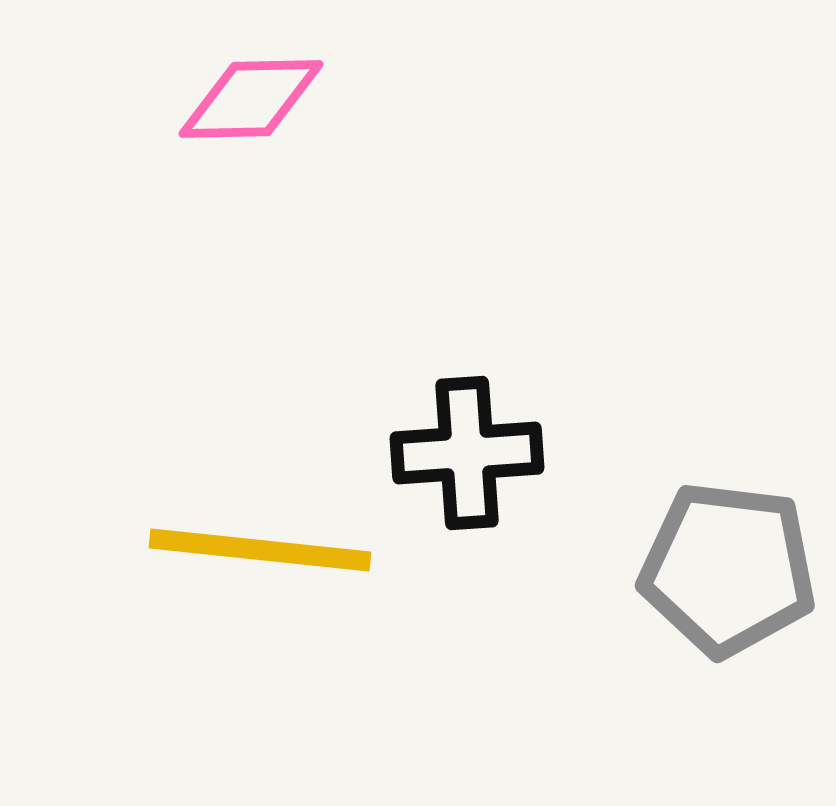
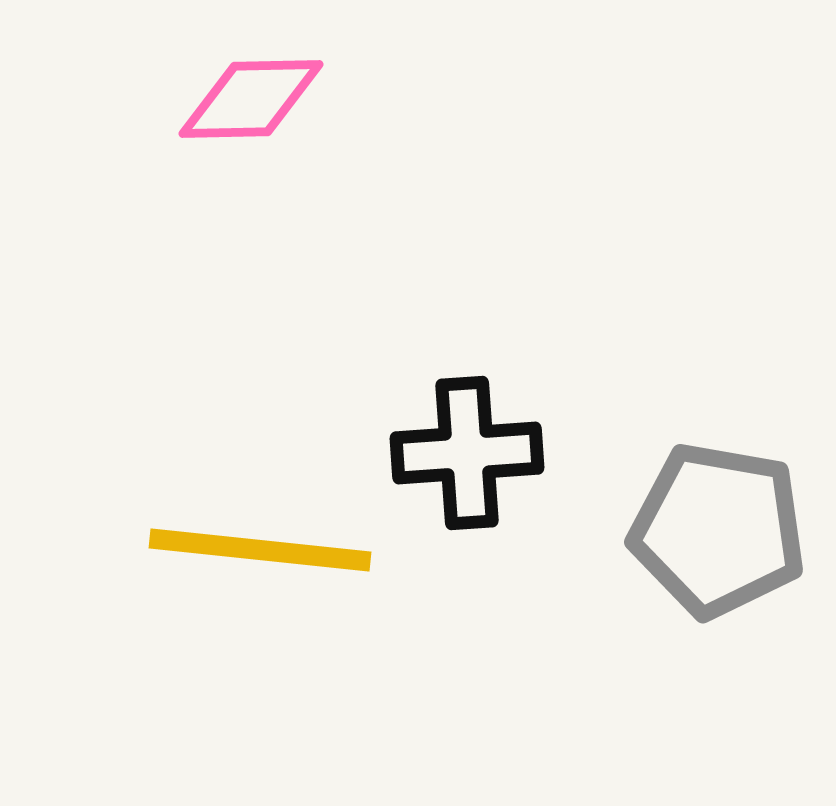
gray pentagon: moved 10 px left, 39 px up; rotated 3 degrees clockwise
